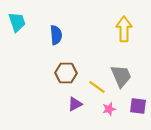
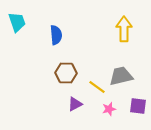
gray trapezoid: rotated 80 degrees counterclockwise
